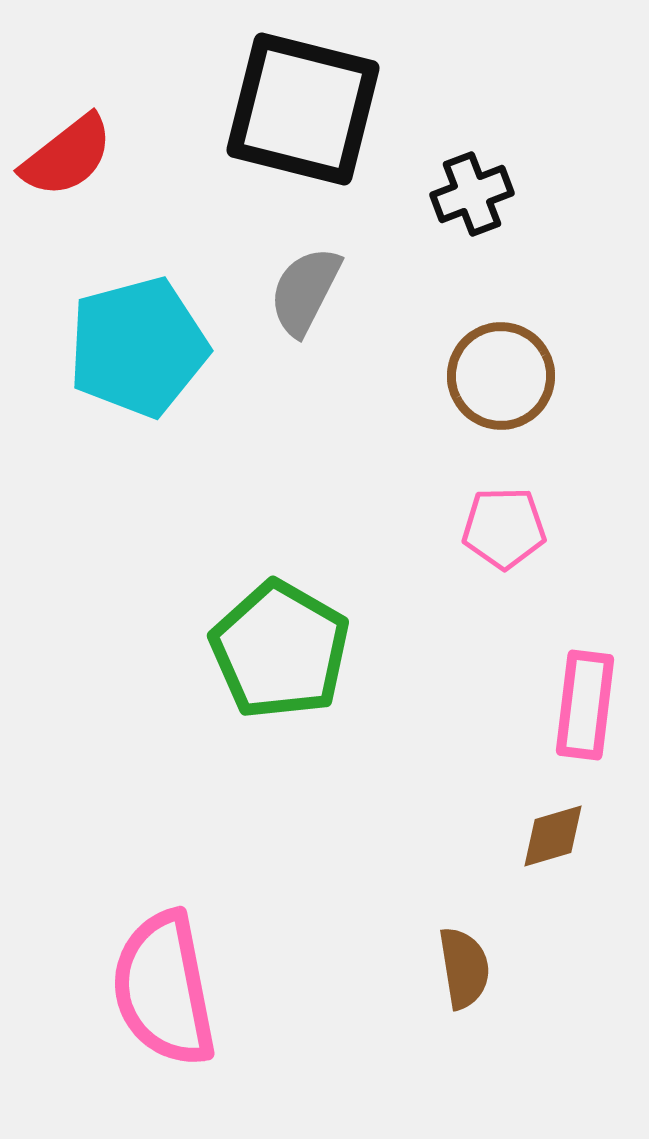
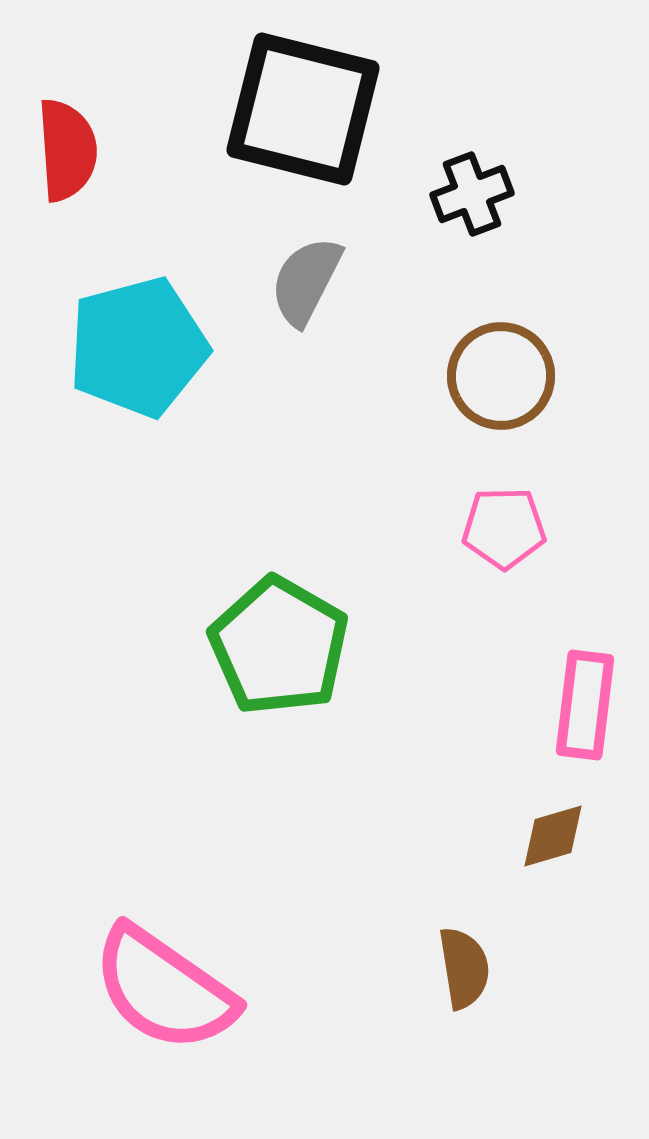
red semicircle: moved 6 px up; rotated 56 degrees counterclockwise
gray semicircle: moved 1 px right, 10 px up
green pentagon: moved 1 px left, 4 px up
pink semicircle: rotated 44 degrees counterclockwise
